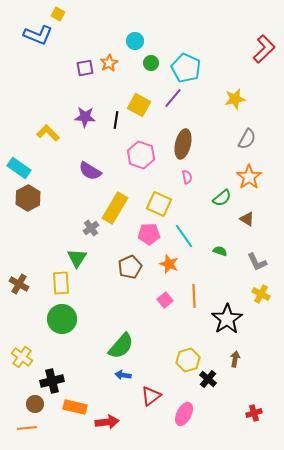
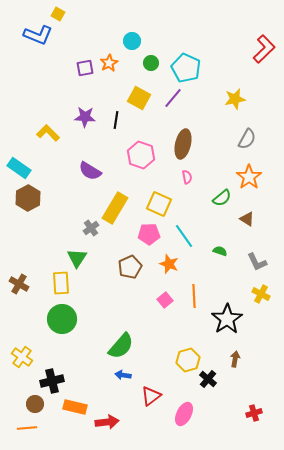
cyan circle at (135, 41): moved 3 px left
yellow square at (139, 105): moved 7 px up
